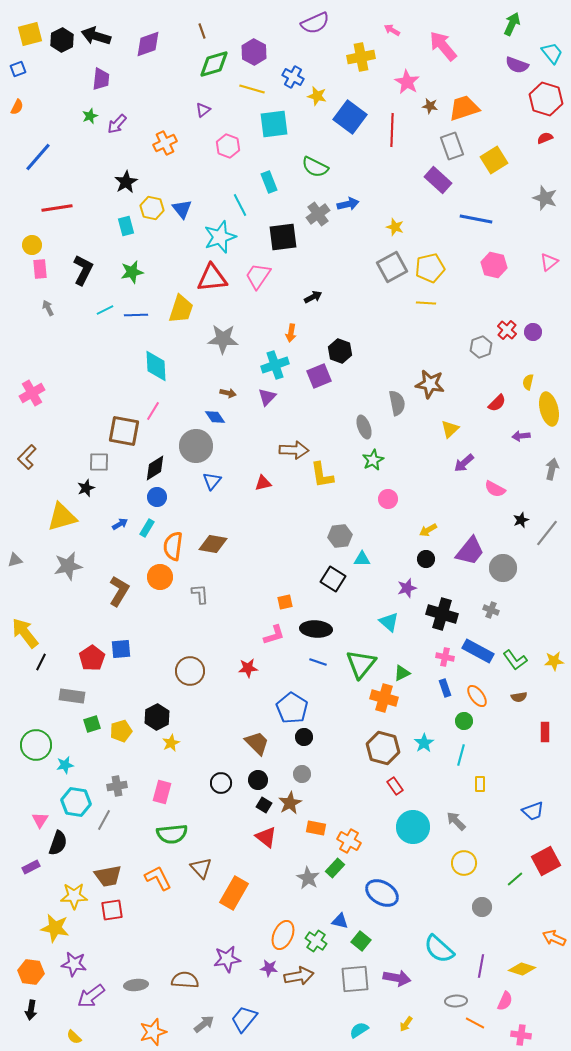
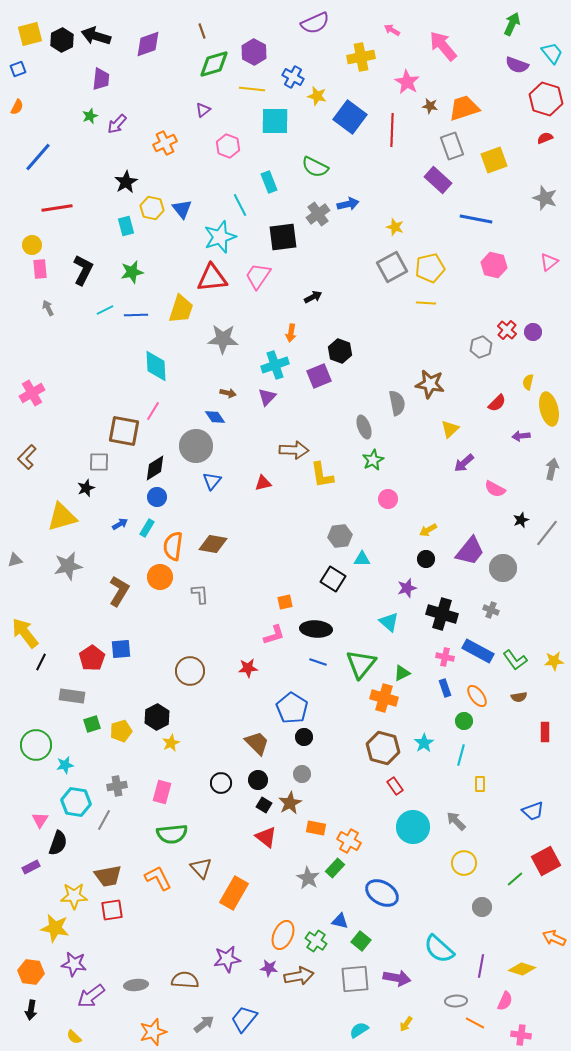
yellow line at (252, 89): rotated 10 degrees counterclockwise
cyan square at (274, 124): moved 1 px right, 3 px up; rotated 8 degrees clockwise
yellow square at (494, 160): rotated 12 degrees clockwise
